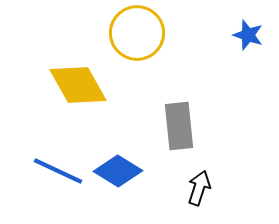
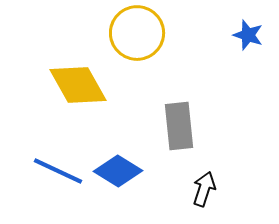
black arrow: moved 5 px right, 1 px down
